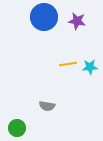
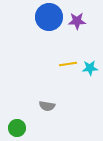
blue circle: moved 5 px right
purple star: rotated 12 degrees counterclockwise
cyan star: moved 1 px down
